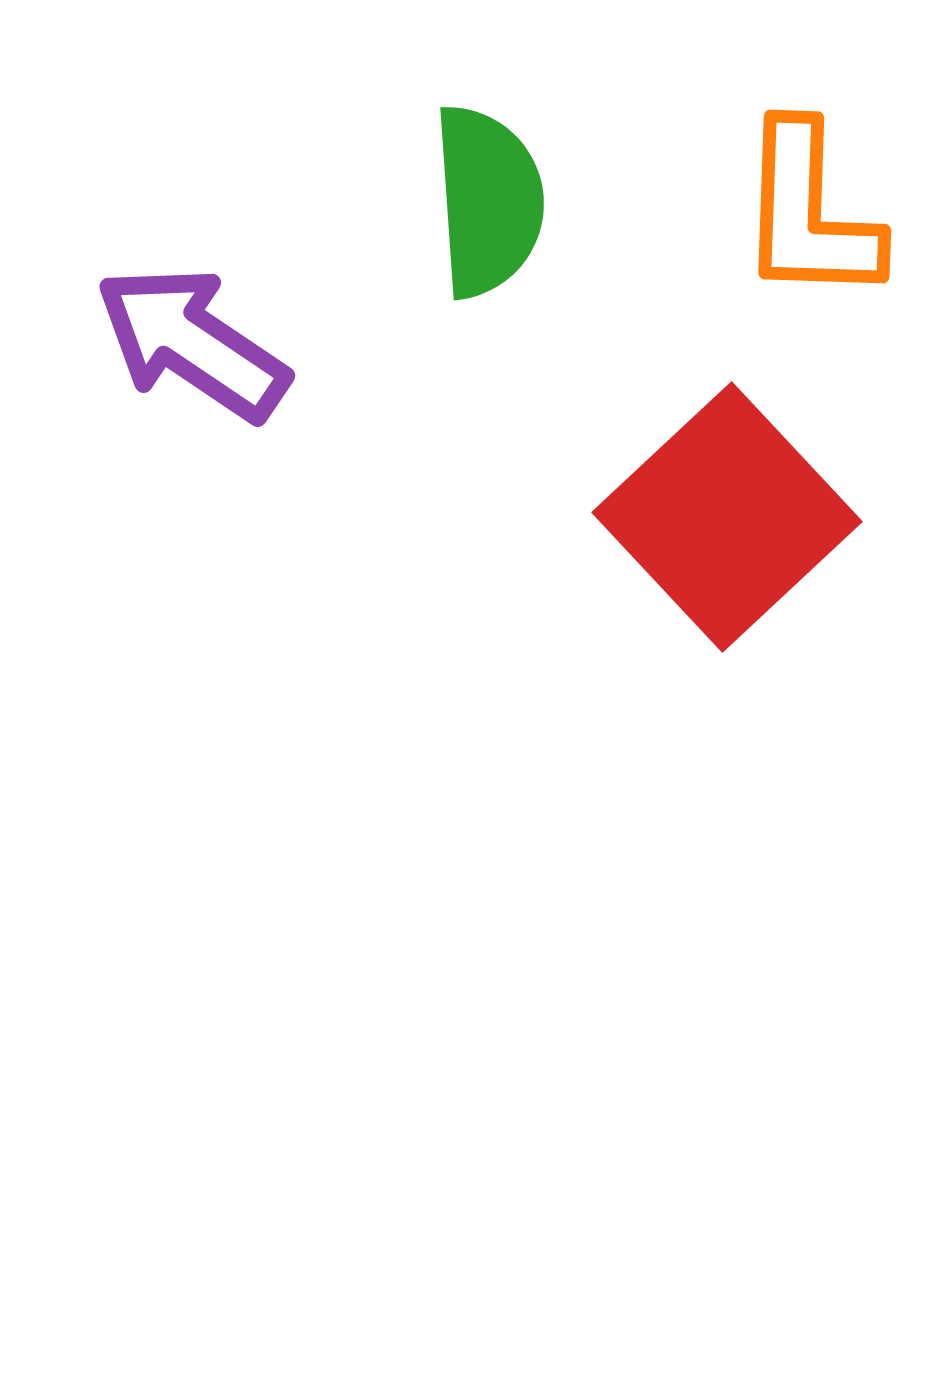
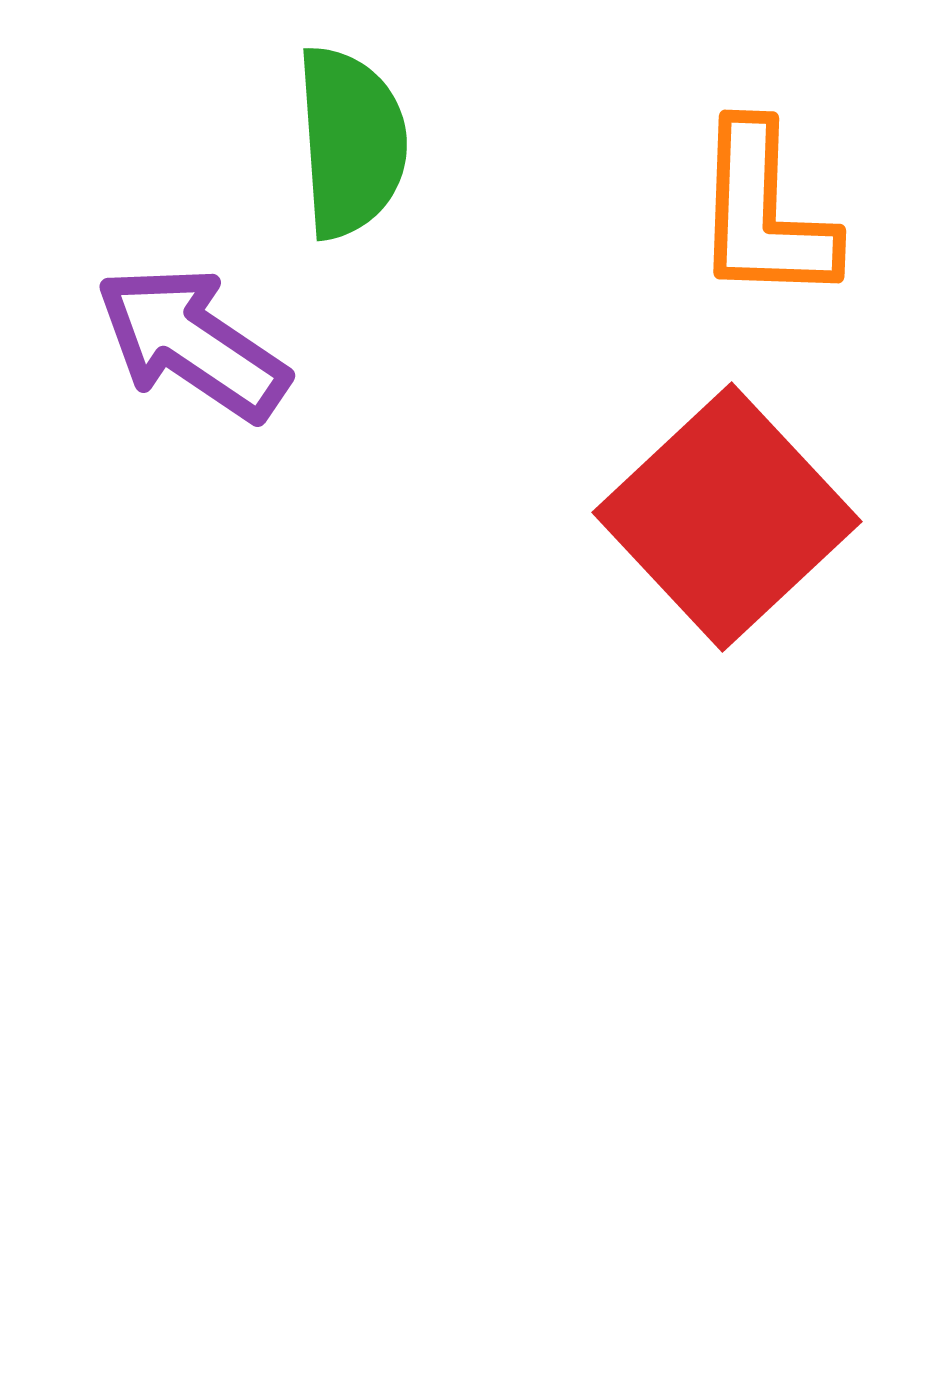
green semicircle: moved 137 px left, 59 px up
orange L-shape: moved 45 px left
